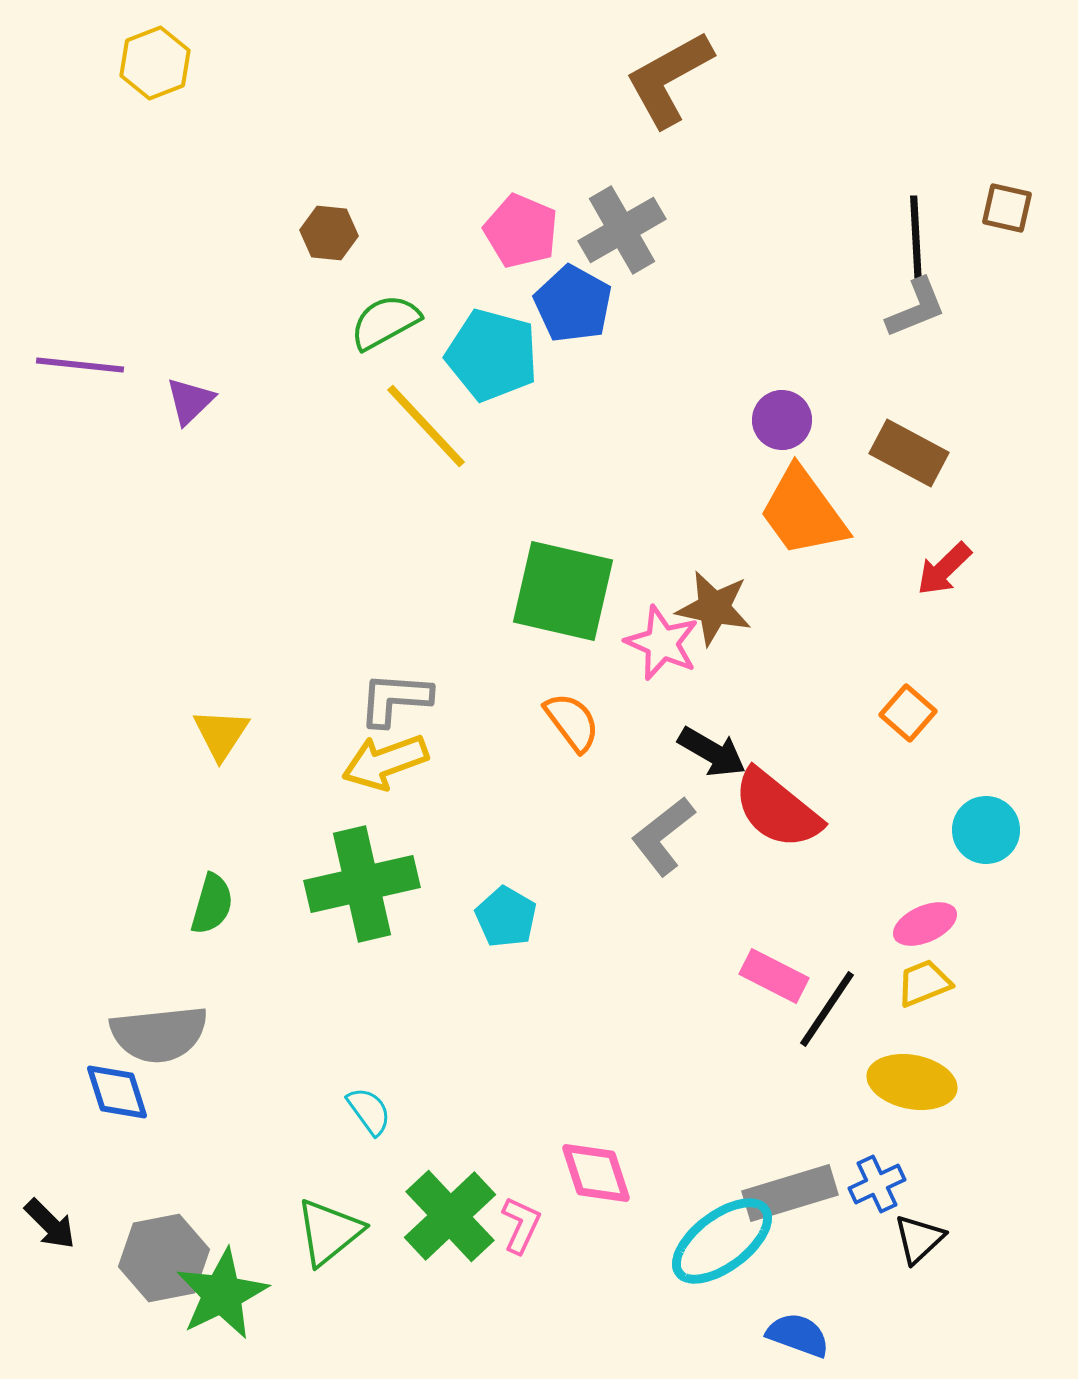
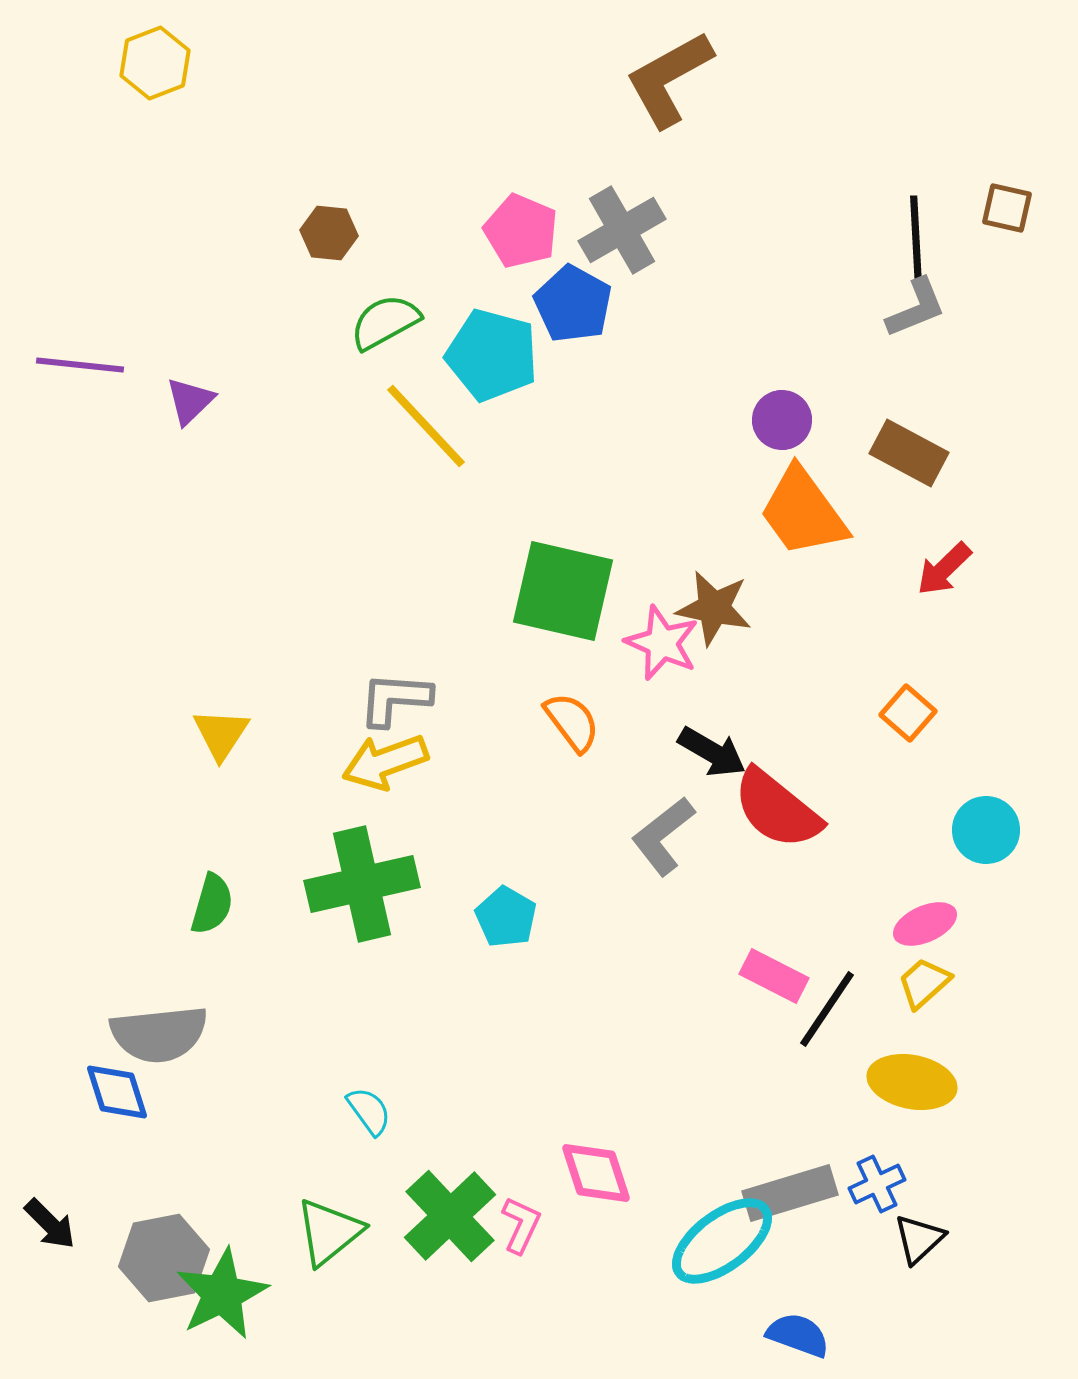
yellow trapezoid at (924, 983): rotated 20 degrees counterclockwise
